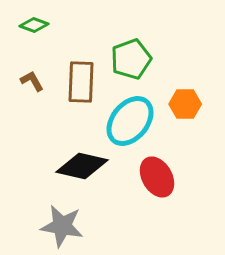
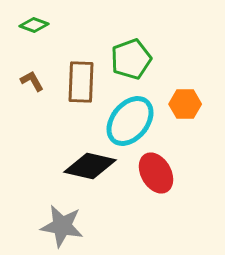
black diamond: moved 8 px right
red ellipse: moved 1 px left, 4 px up
